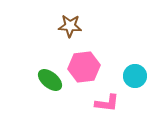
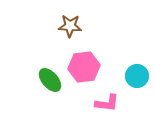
cyan circle: moved 2 px right
green ellipse: rotated 10 degrees clockwise
